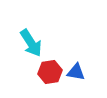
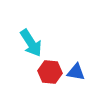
red hexagon: rotated 15 degrees clockwise
